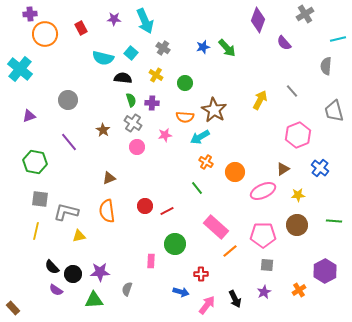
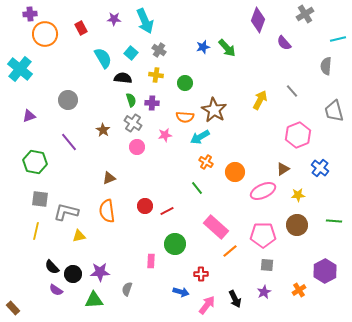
gray cross at (163, 48): moved 4 px left, 2 px down
cyan semicircle at (103, 58): rotated 135 degrees counterclockwise
yellow cross at (156, 75): rotated 24 degrees counterclockwise
